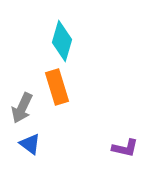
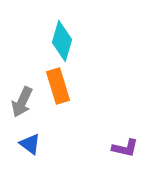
orange rectangle: moved 1 px right, 1 px up
gray arrow: moved 6 px up
